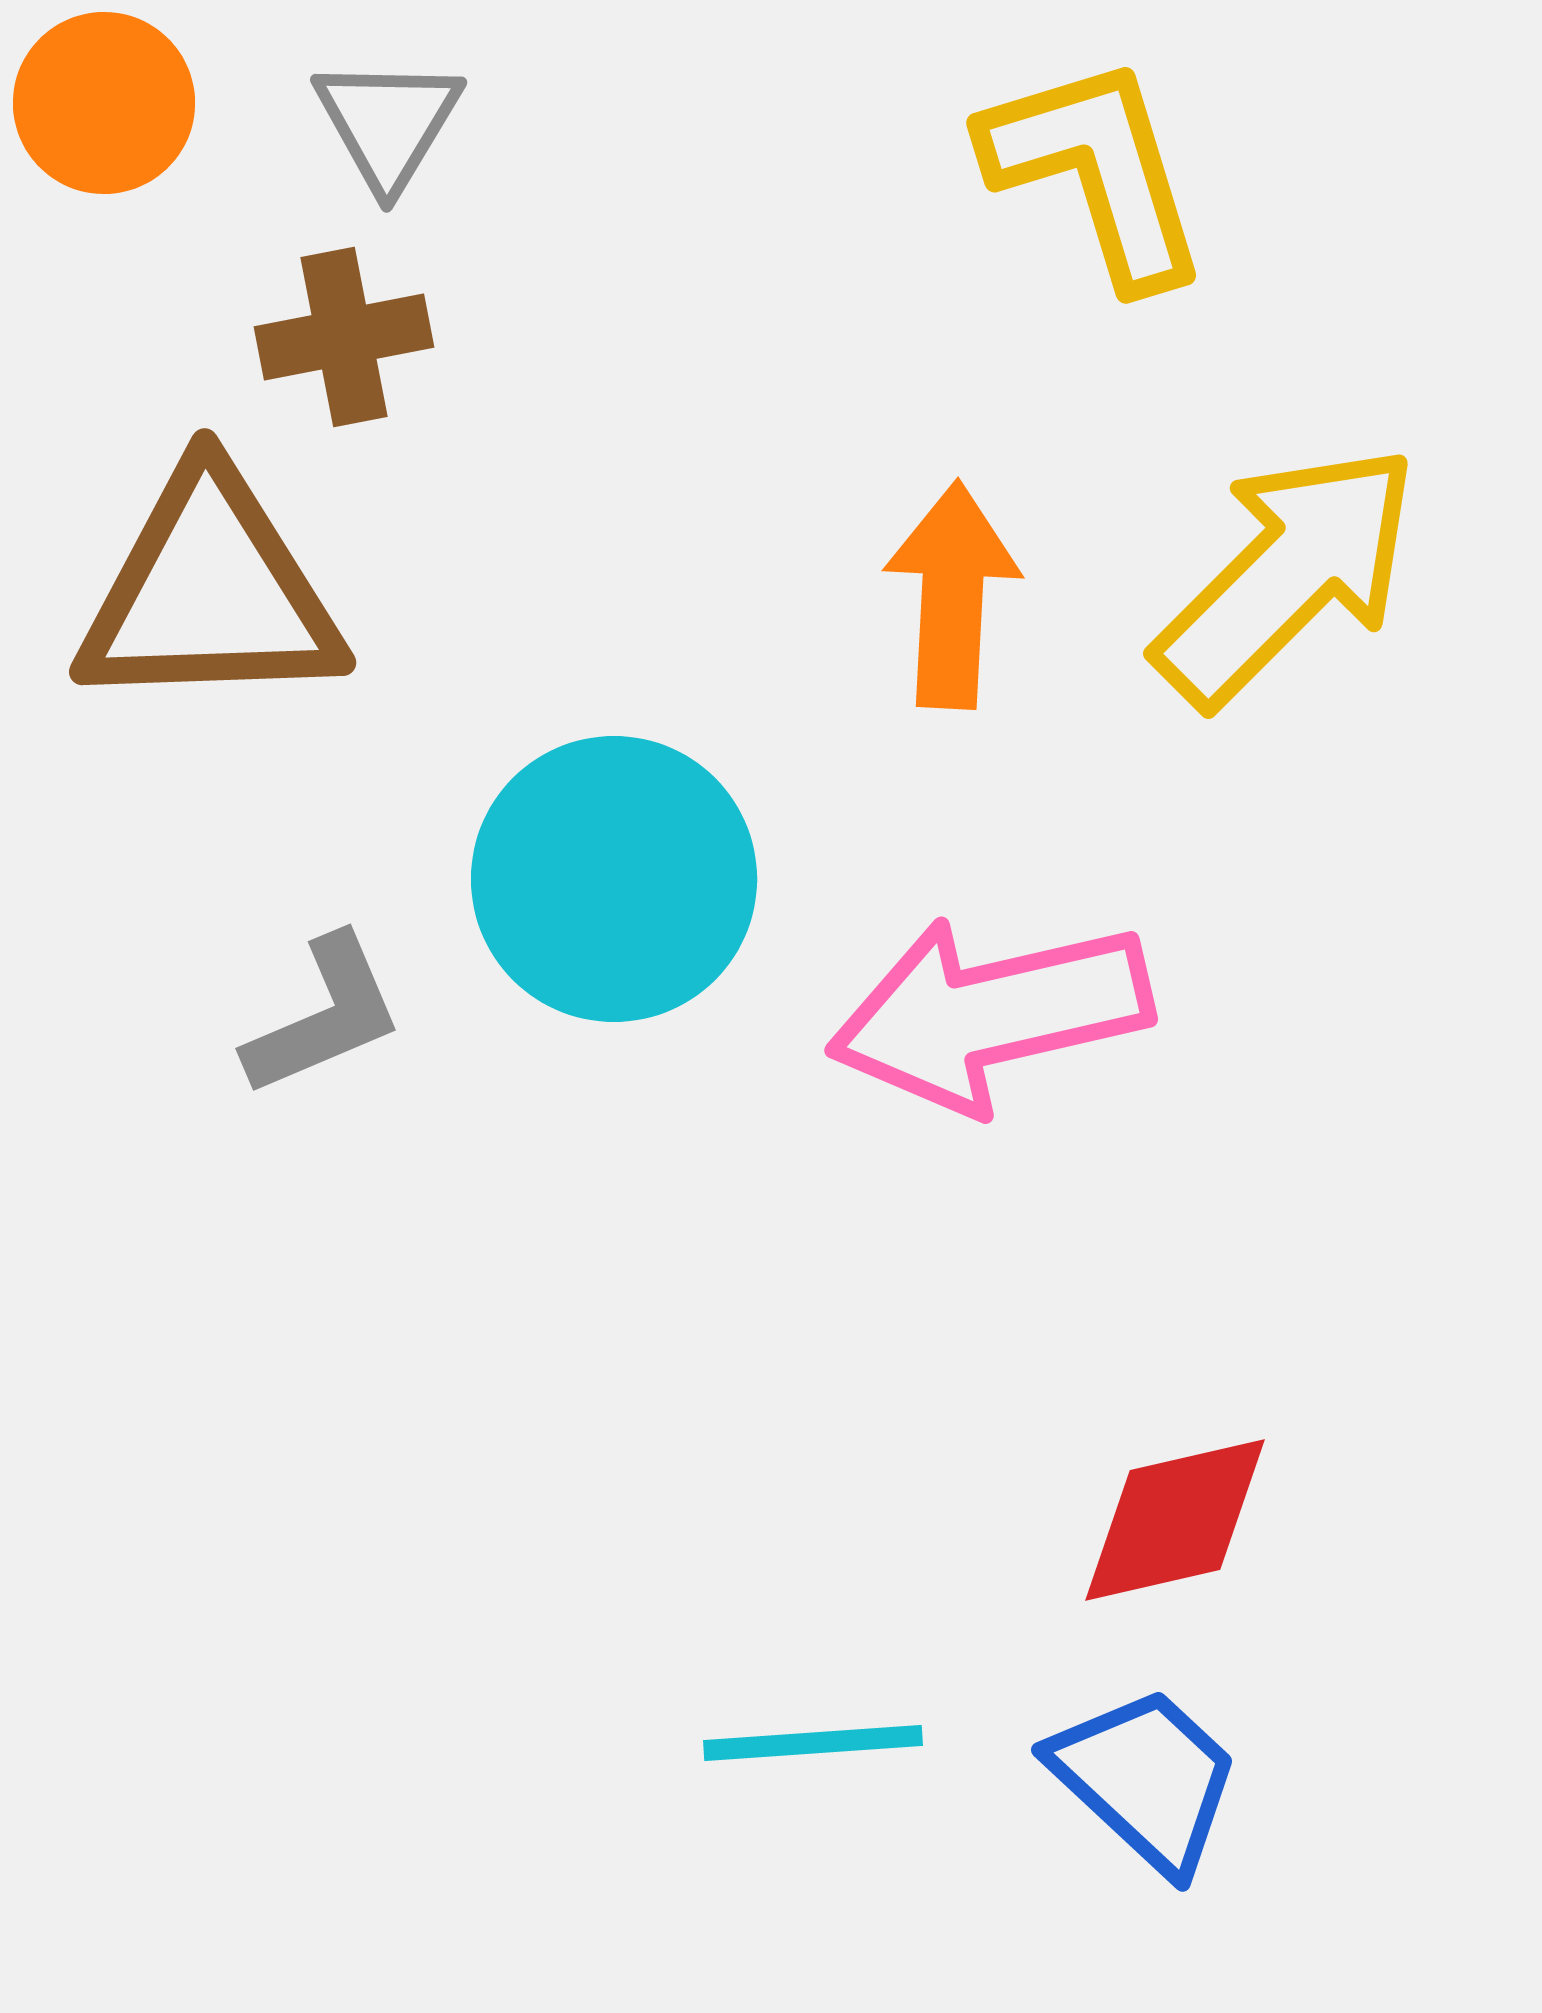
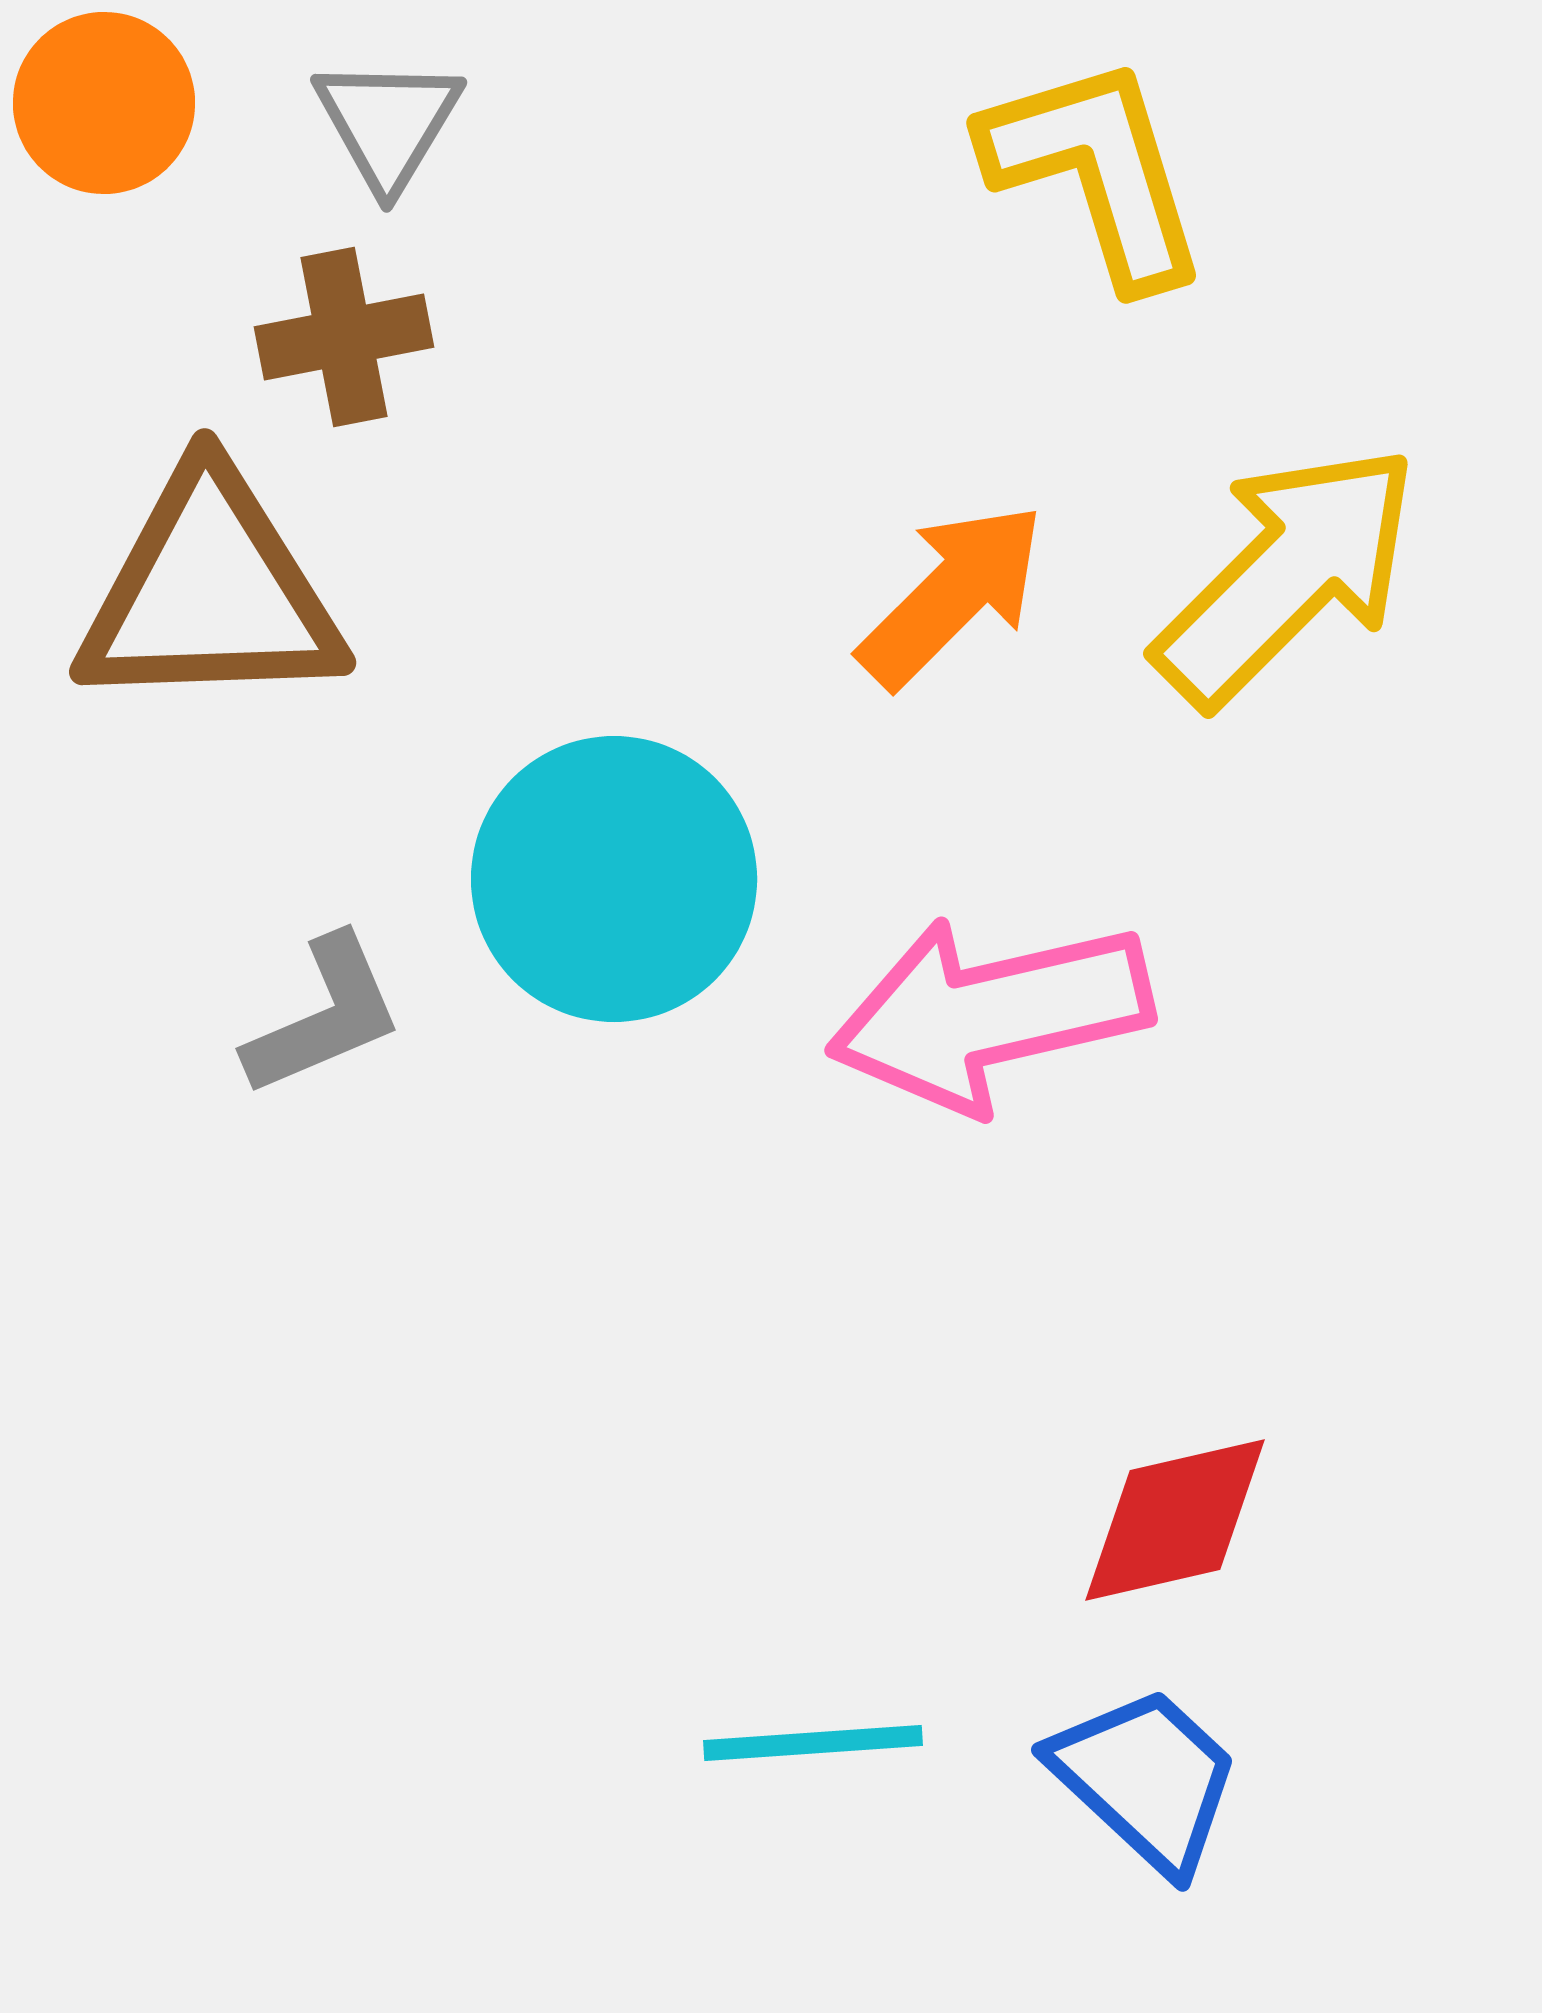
orange arrow: rotated 42 degrees clockwise
